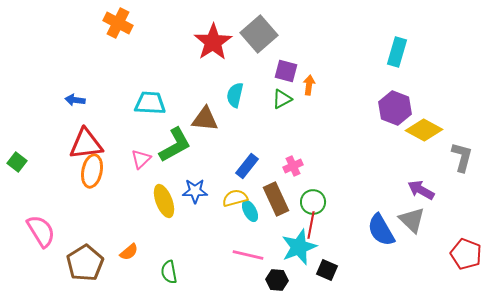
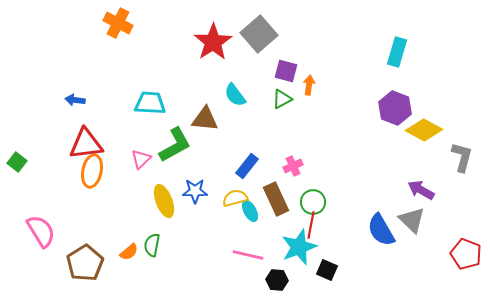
cyan semicircle: rotated 50 degrees counterclockwise
green semicircle: moved 17 px left, 27 px up; rotated 20 degrees clockwise
